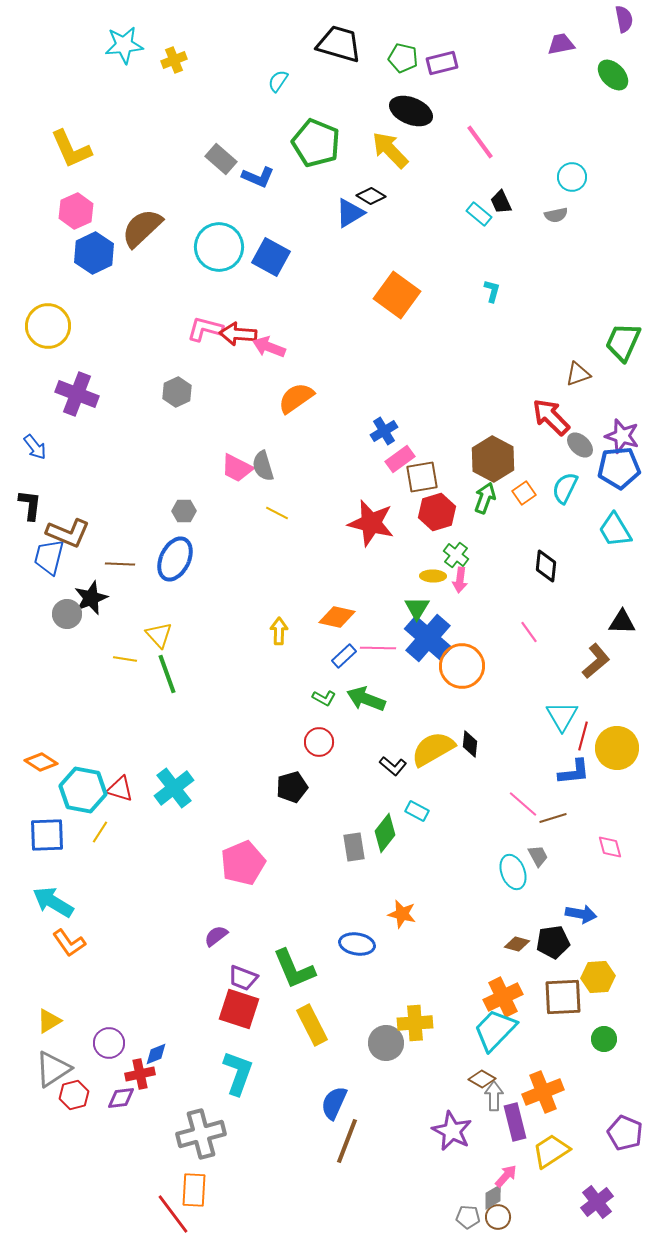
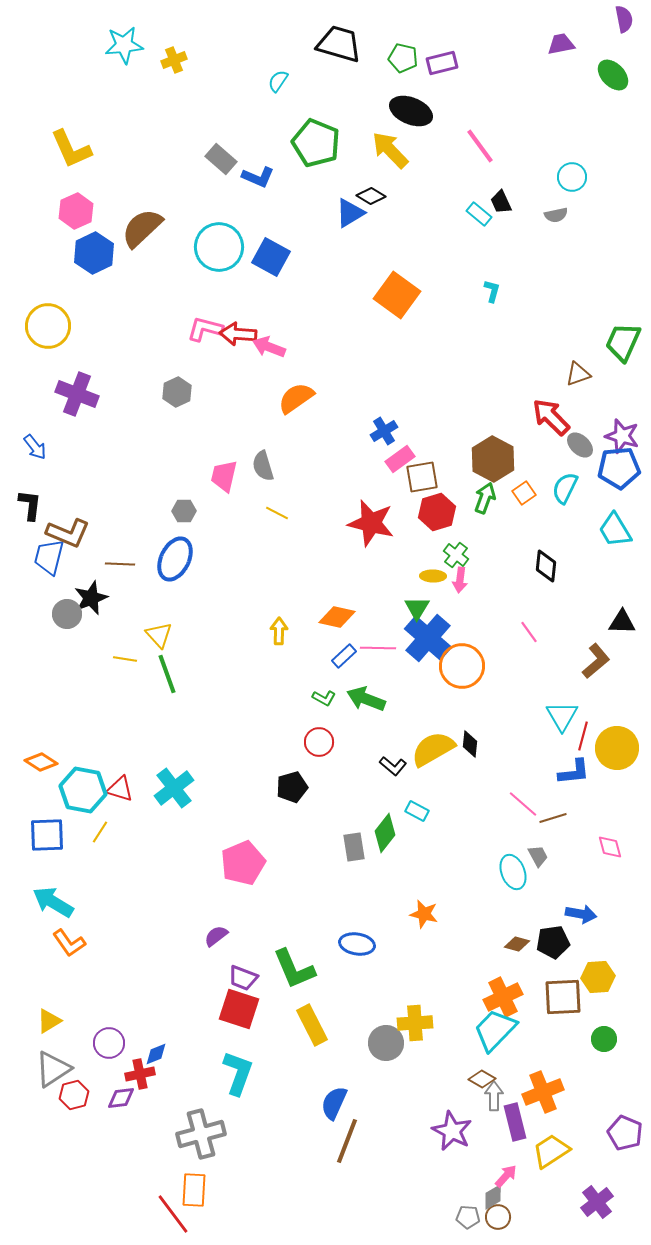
pink line at (480, 142): moved 4 px down
pink trapezoid at (237, 468): moved 13 px left, 8 px down; rotated 76 degrees clockwise
orange star at (402, 914): moved 22 px right
